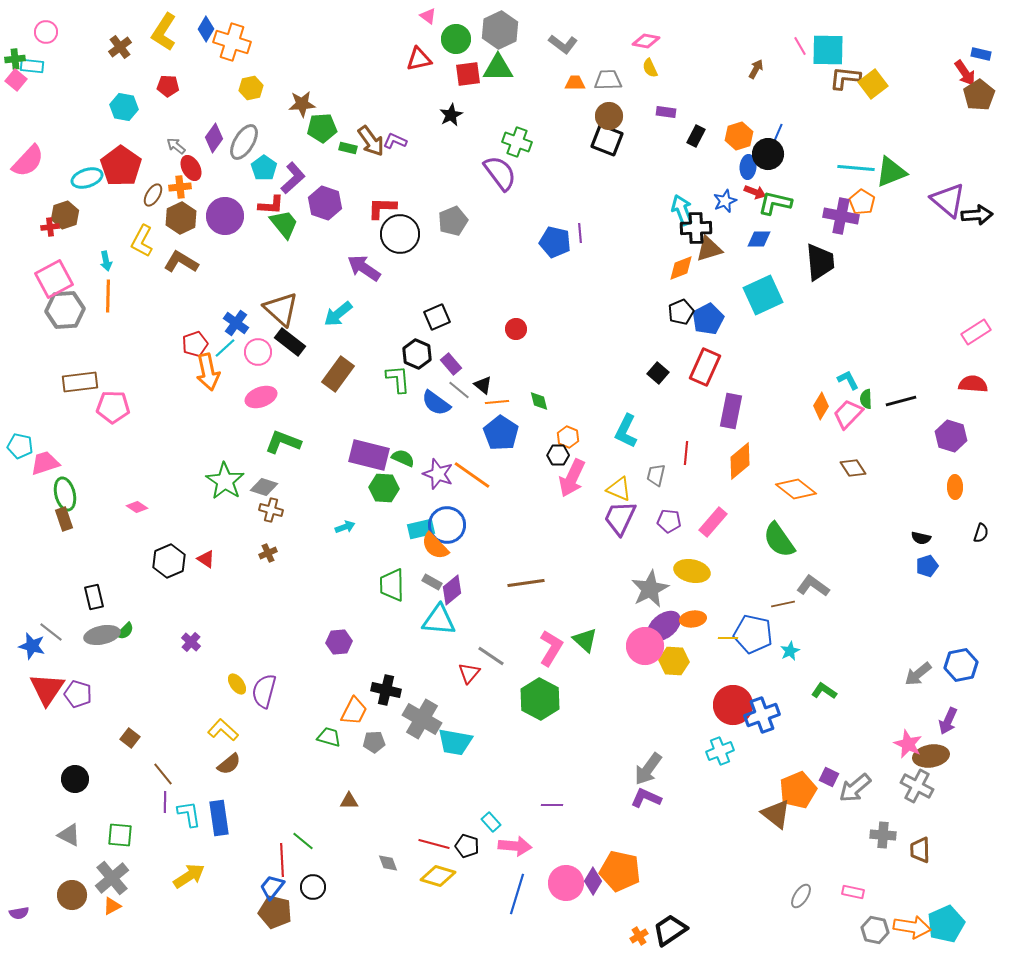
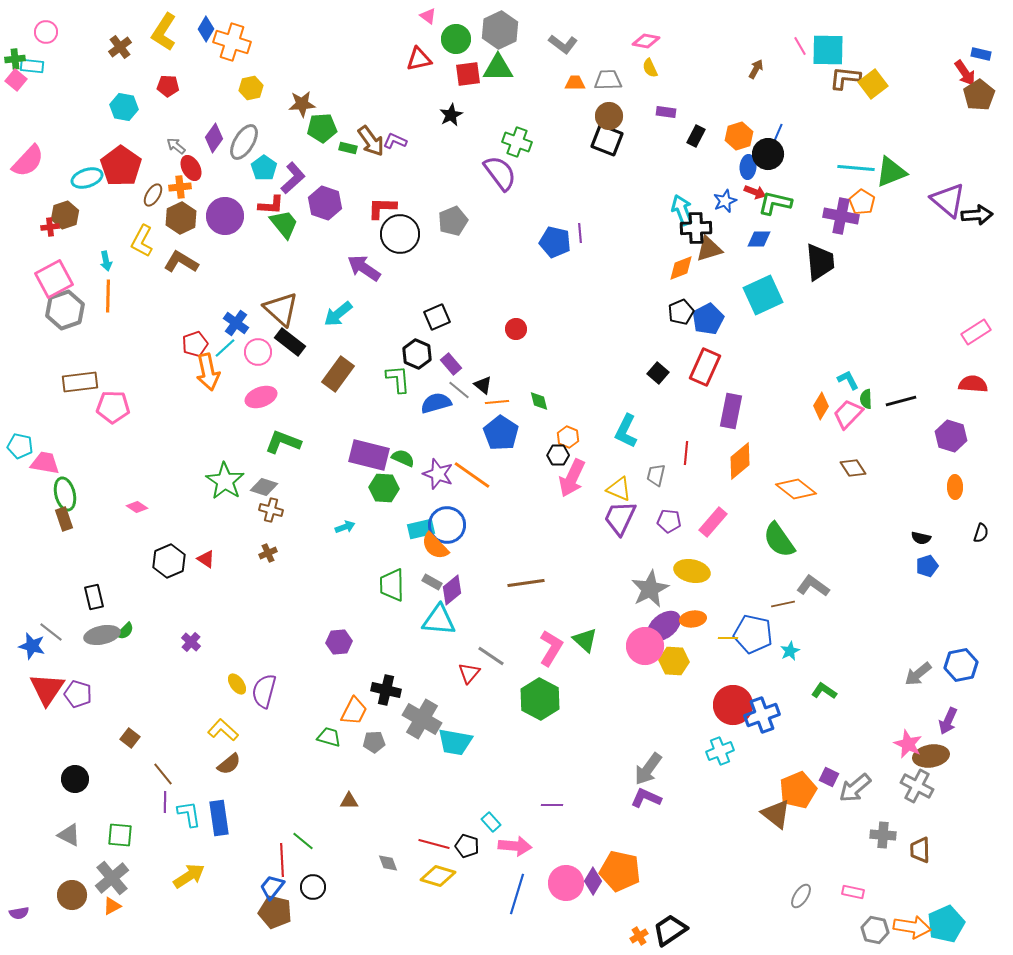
gray hexagon at (65, 310): rotated 15 degrees counterclockwise
blue semicircle at (436, 403): rotated 128 degrees clockwise
pink trapezoid at (45, 463): rotated 28 degrees clockwise
